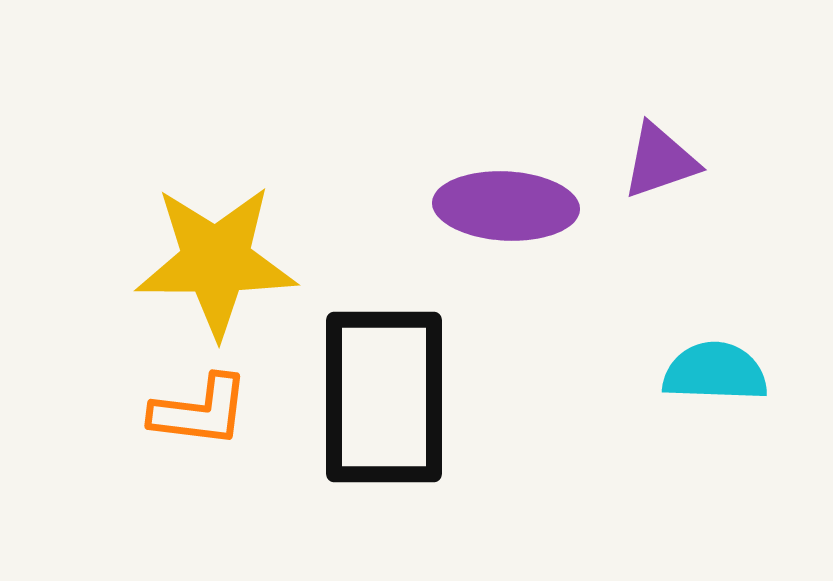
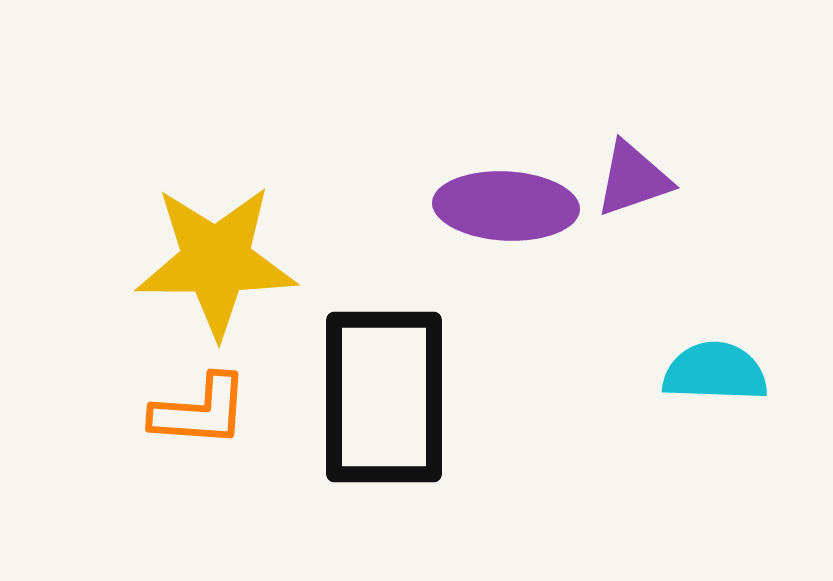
purple triangle: moved 27 px left, 18 px down
orange L-shape: rotated 3 degrees counterclockwise
